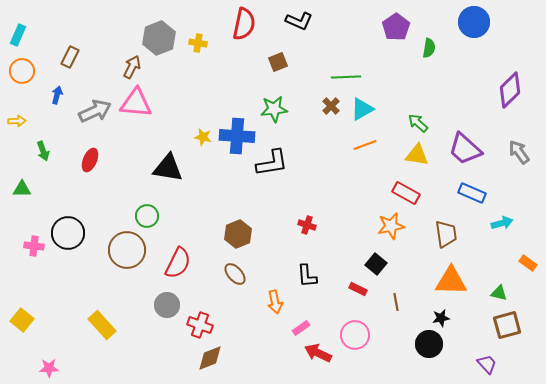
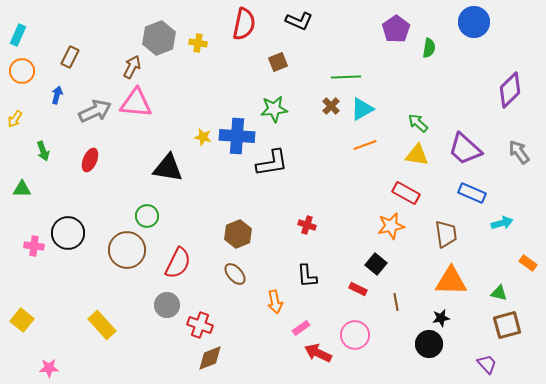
purple pentagon at (396, 27): moved 2 px down
yellow arrow at (17, 121): moved 2 px left, 2 px up; rotated 126 degrees clockwise
